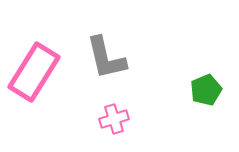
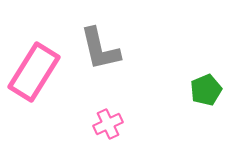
gray L-shape: moved 6 px left, 9 px up
pink cross: moved 6 px left, 5 px down; rotated 8 degrees counterclockwise
